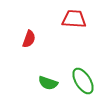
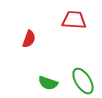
red trapezoid: moved 1 px down
